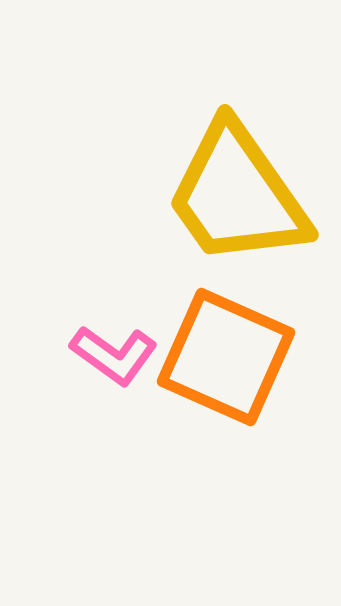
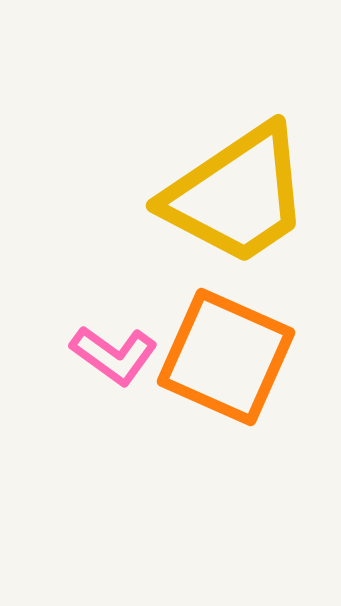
yellow trapezoid: rotated 89 degrees counterclockwise
